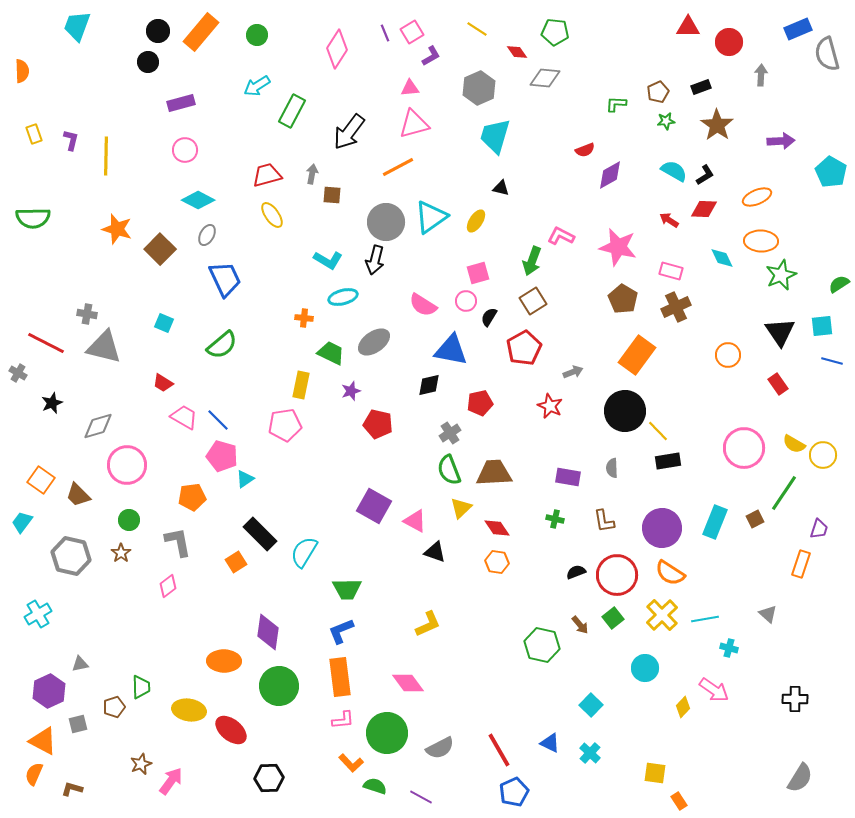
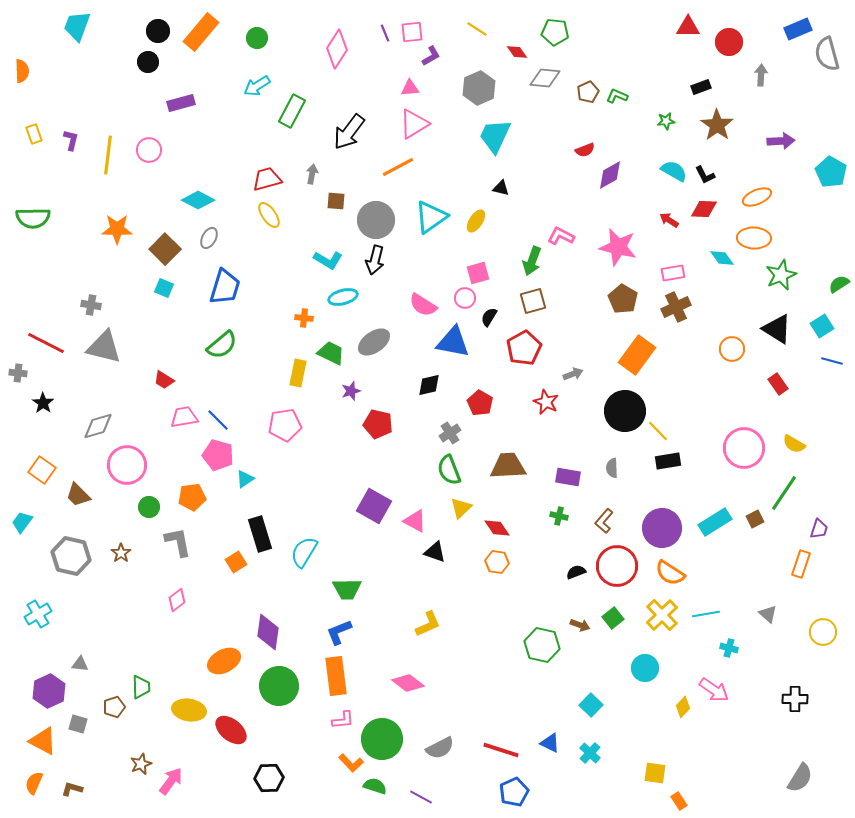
pink square at (412, 32): rotated 25 degrees clockwise
green circle at (257, 35): moved 3 px down
brown pentagon at (658, 92): moved 70 px left
green L-shape at (616, 104): moved 1 px right, 8 px up; rotated 20 degrees clockwise
pink triangle at (414, 124): rotated 16 degrees counterclockwise
cyan trapezoid at (495, 136): rotated 9 degrees clockwise
pink circle at (185, 150): moved 36 px left
yellow line at (106, 156): moved 2 px right, 1 px up; rotated 6 degrees clockwise
red trapezoid at (267, 175): moved 4 px down
black L-shape at (705, 175): rotated 95 degrees clockwise
brown square at (332, 195): moved 4 px right, 6 px down
yellow ellipse at (272, 215): moved 3 px left
gray circle at (386, 222): moved 10 px left, 2 px up
orange star at (117, 229): rotated 16 degrees counterclockwise
gray ellipse at (207, 235): moved 2 px right, 3 px down
orange ellipse at (761, 241): moved 7 px left, 3 px up
brown square at (160, 249): moved 5 px right
cyan diamond at (722, 258): rotated 10 degrees counterclockwise
pink rectangle at (671, 271): moved 2 px right, 2 px down; rotated 25 degrees counterclockwise
blue trapezoid at (225, 279): moved 8 px down; rotated 42 degrees clockwise
pink circle at (466, 301): moved 1 px left, 3 px up
brown square at (533, 301): rotated 16 degrees clockwise
gray cross at (87, 314): moved 4 px right, 9 px up
cyan square at (164, 323): moved 35 px up
cyan square at (822, 326): rotated 25 degrees counterclockwise
black triangle at (780, 332): moved 3 px left, 3 px up; rotated 24 degrees counterclockwise
blue triangle at (451, 350): moved 2 px right, 8 px up
orange circle at (728, 355): moved 4 px right, 6 px up
gray arrow at (573, 372): moved 2 px down
gray cross at (18, 373): rotated 24 degrees counterclockwise
red trapezoid at (163, 383): moved 1 px right, 3 px up
yellow rectangle at (301, 385): moved 3 px left, 12 px up
black star at (52, 403): moved 9 px left; rotated 15 degrees counterclockwise
red pentagon at (480, 403): rotated 30 degrees counterclockwise
red star at (550, 406): moved 4 px left, 4 px up
pink trapezoid at (184, 417): rotated 40 degrees counterclockwise
yellow circle at (823, 455): moved 177 px down
pink pentagon at (222, 456): moved 4 px left, 1 px up
brown trapezoid at (494, 473): moved 14 px right, 7 px up
orange square at (41, 480): moved 1 px right, 10 px up
green cross at (555, 519): moved 4 px right, 3 px up
green circle at (129, 520): moved 20 px right, 13 px up
brown L-shape at (604, 521): rotated 50 degrees clockwise
cyan rectangle at (715, 522): rotated 36 degrees clockwise
black rectangle at (260, 534): rotated 28 degrees clockwise
red circle at (617, 575): moved 9 px up
pink diamond at (168, 586): moved 9 px right, 14 px down
cyan line at (705, 619): moved 1 px right, 5 px up
brown arrow at (580, 625): rotated 30 degrees counterclockwise
blue L-shape at (341, 631): moved 2 px left, 1 px down
orange ellipse at (224, 661): rotated 28 degrees counterclockwise
gray triangle at (80, 664): rotated 18 degrees clockwise
orange rectangle at (340, 677): moved 4 px left, 1 px up
pink diamond at (408, 683): rotated 16 degrees counterclockwise
gray square at (78, 724): rotated 30 degrees clockwise
green circle at (387, 733): moved 5 px left, 6 px down
red line at (499, 750): moved 2 px right; rotated 42 degrees counterclockwise
orange semicircle at (34, 774): moved 9 px down
